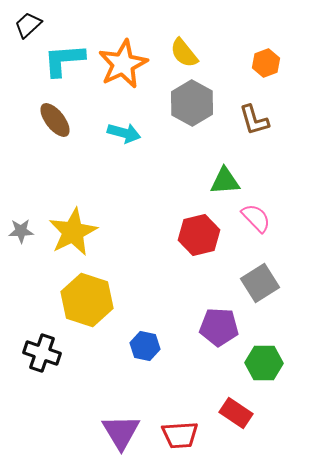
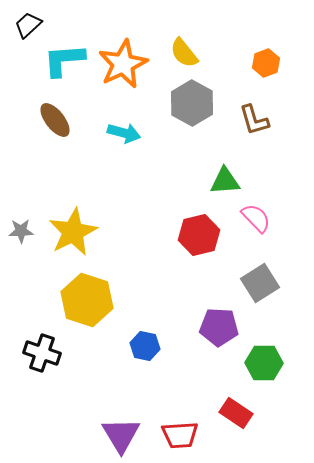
purple triangle: moved 3 px down
